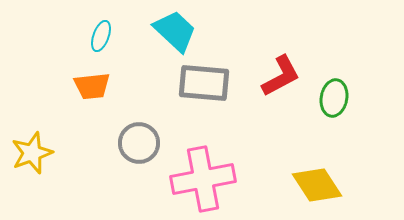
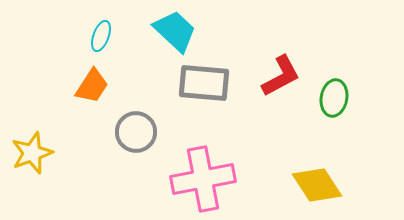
orange trapezoid: rotated 51 degrees counterclockwise
gray circle: moved 3 px left, 11 px up
